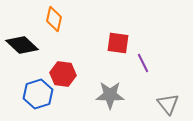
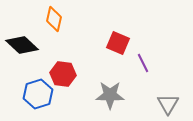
red square: rotated 15 degrees clockwise
gray triangle: rotated 10 degrees clockwise
